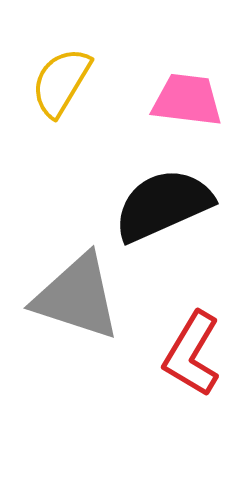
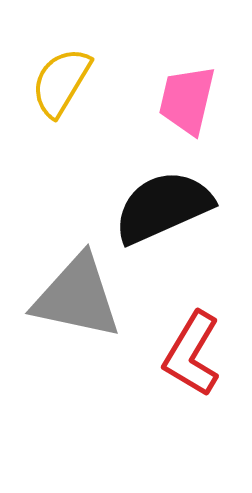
pink trapezoid: rotated 84 degrees counterclockwise
black semicircle: moved 2 px down
gray triangle: rotated 6 degrees counterclockwise
